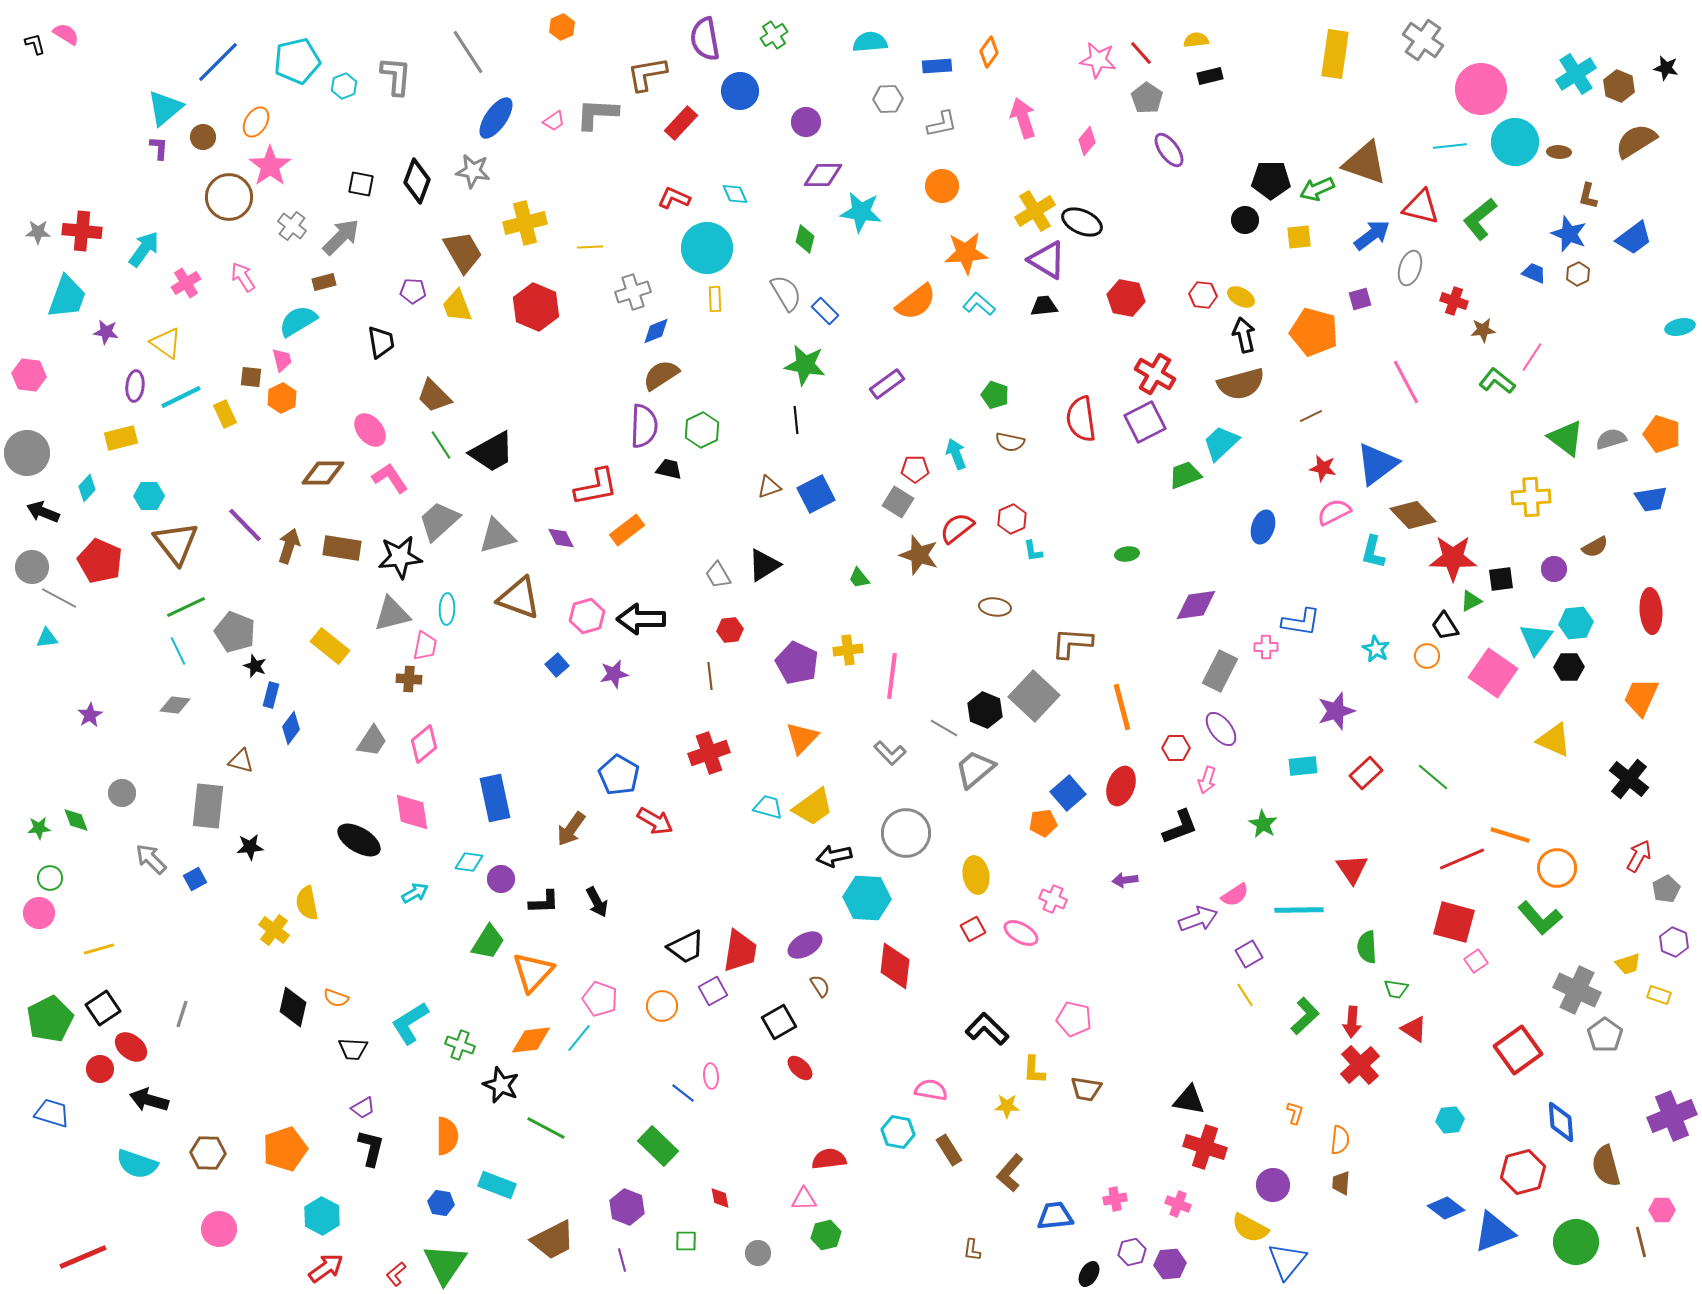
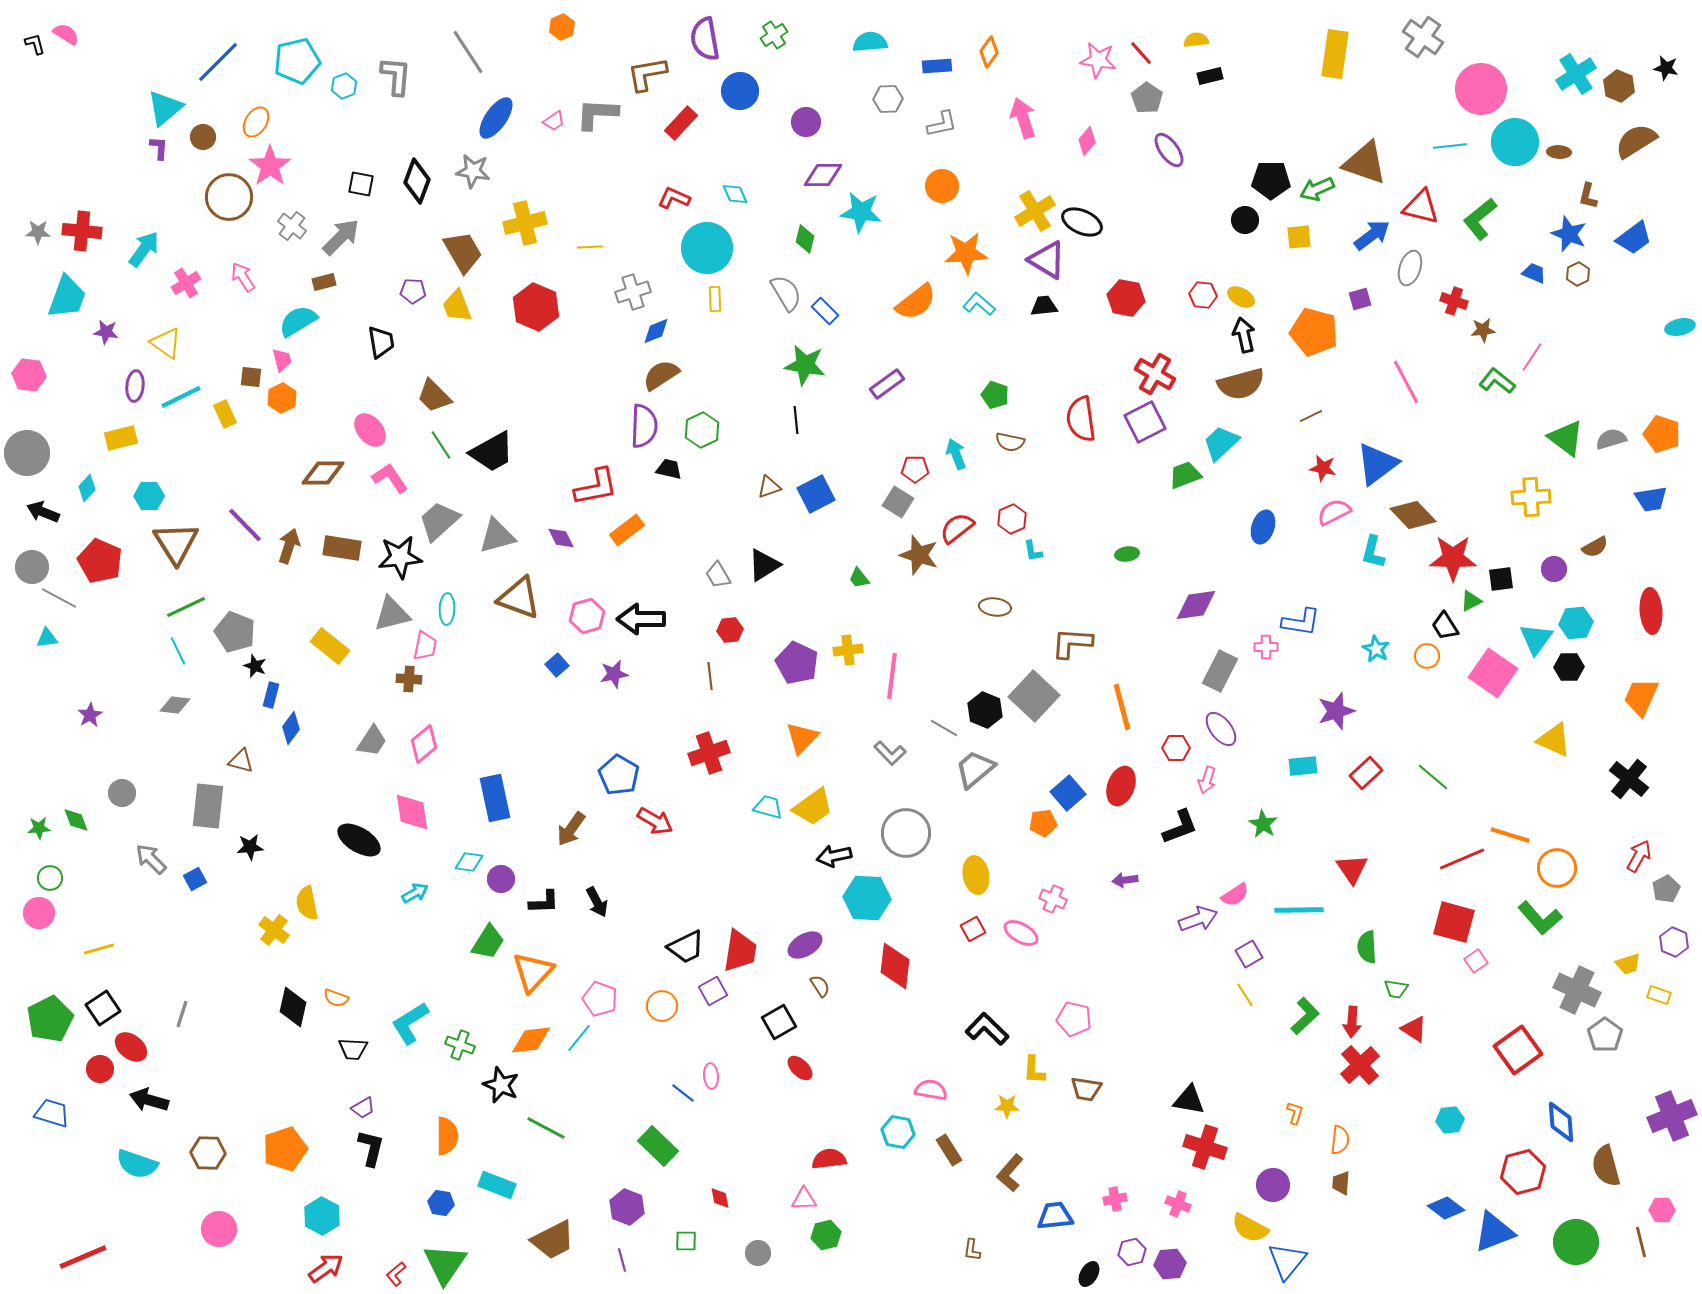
gray cross at (1423, 40): moved 3 px up
brown triangle at (176, 543): rotated 6 degrees clockwise
